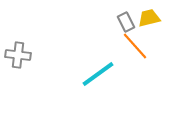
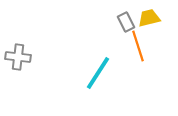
orange line: moved 3 px right; rotated 24 degrees clockwise
gray cross: moved 2 px down
cyan line: moved 1 px up; rotated 21 degrees counterclockwise
